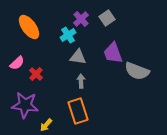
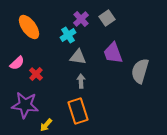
gray semicircle: moved 3 px right; rotated 85 degrees clockwise
